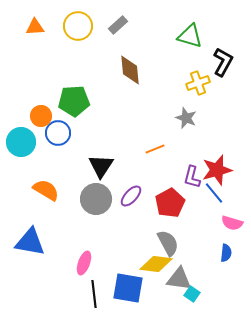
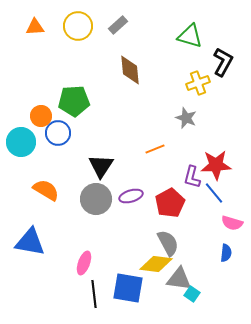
red star: moved 1 px left, 5 px up; rotated 12 degrees clockwise
purple ellipse: rotated 30 degrees clockwise
